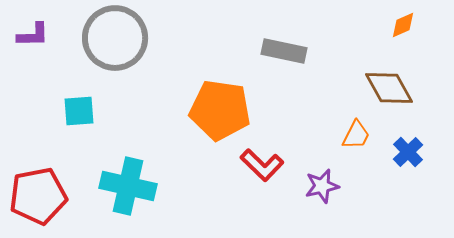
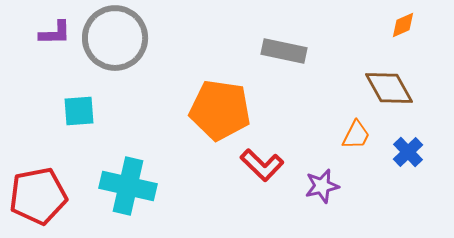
purple L-shape: moved 22 px right, 2 px up
